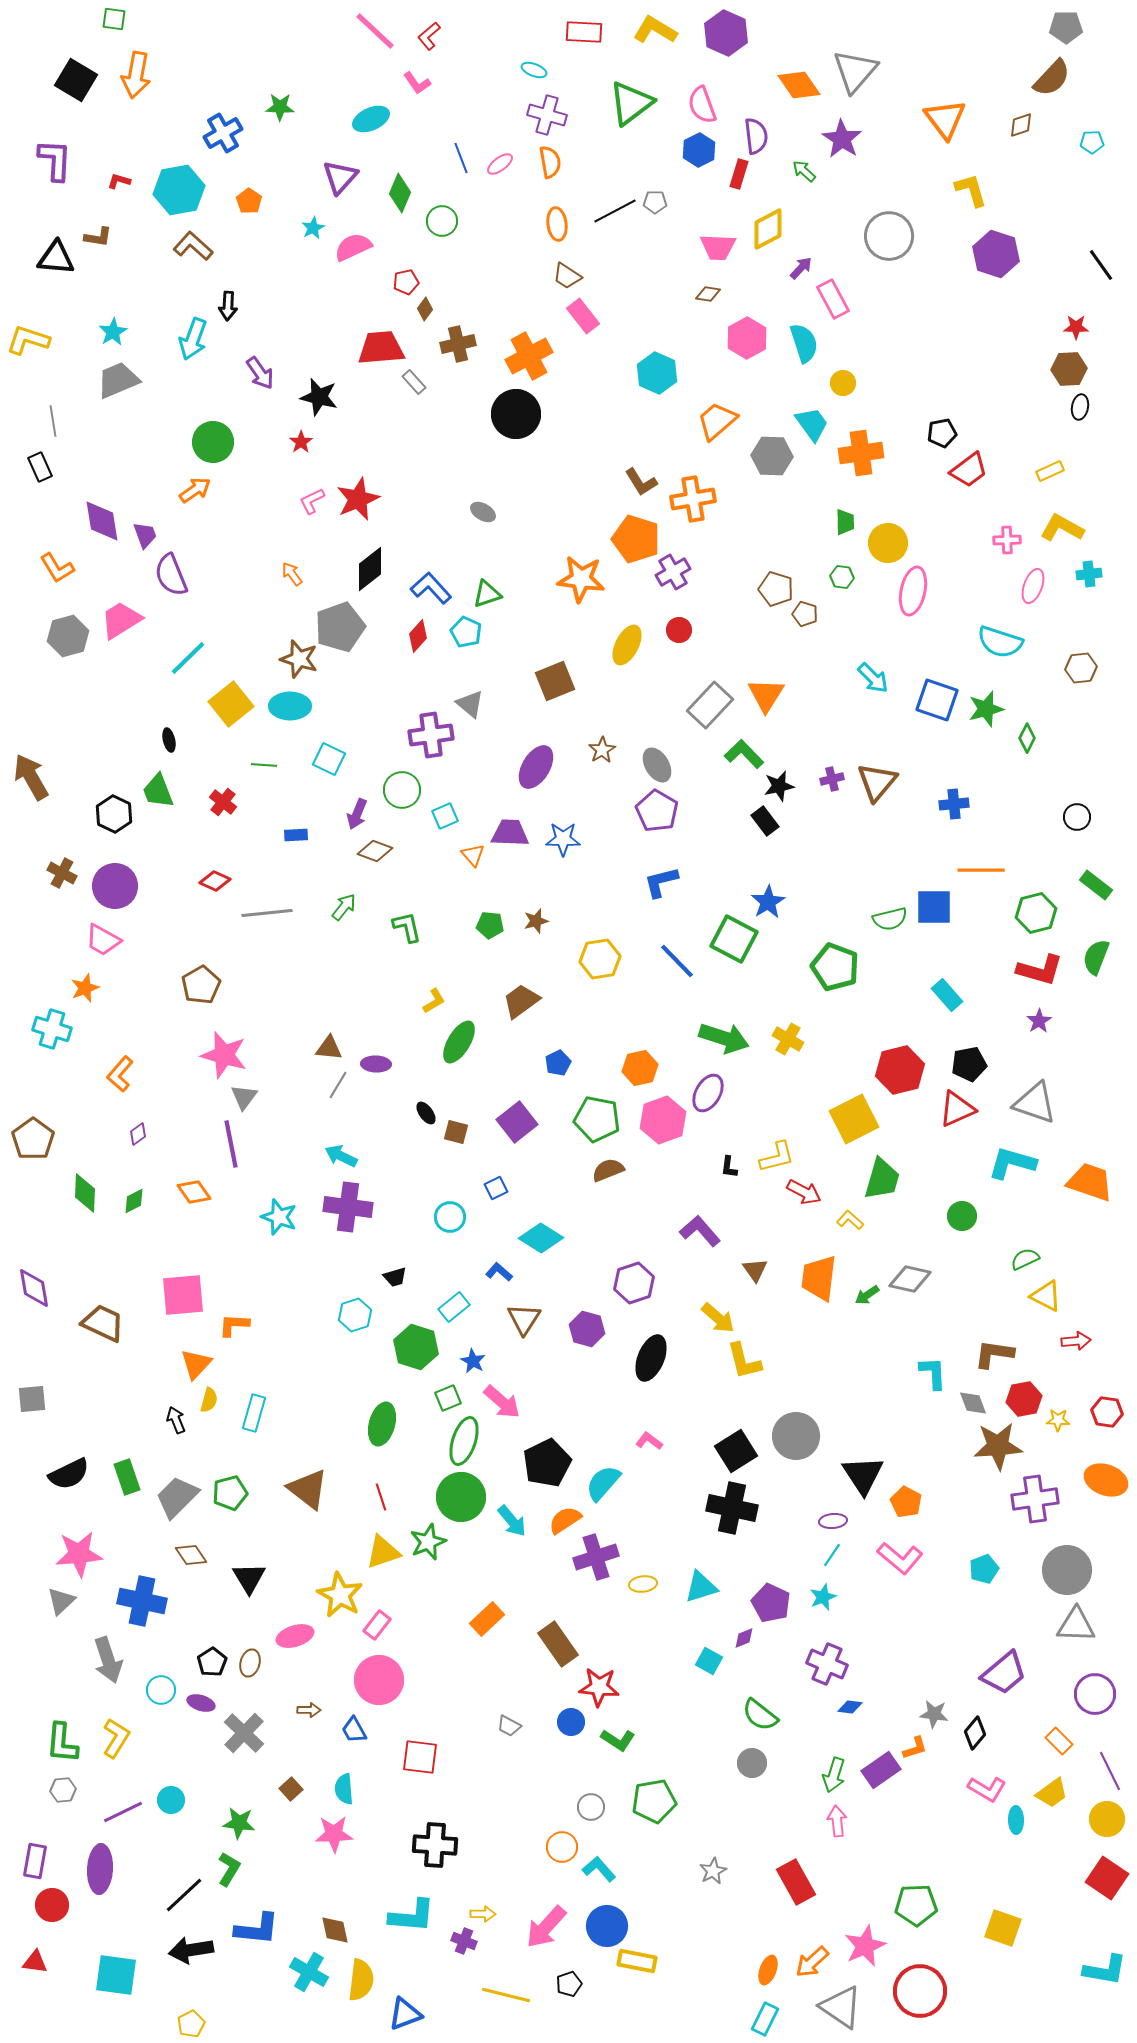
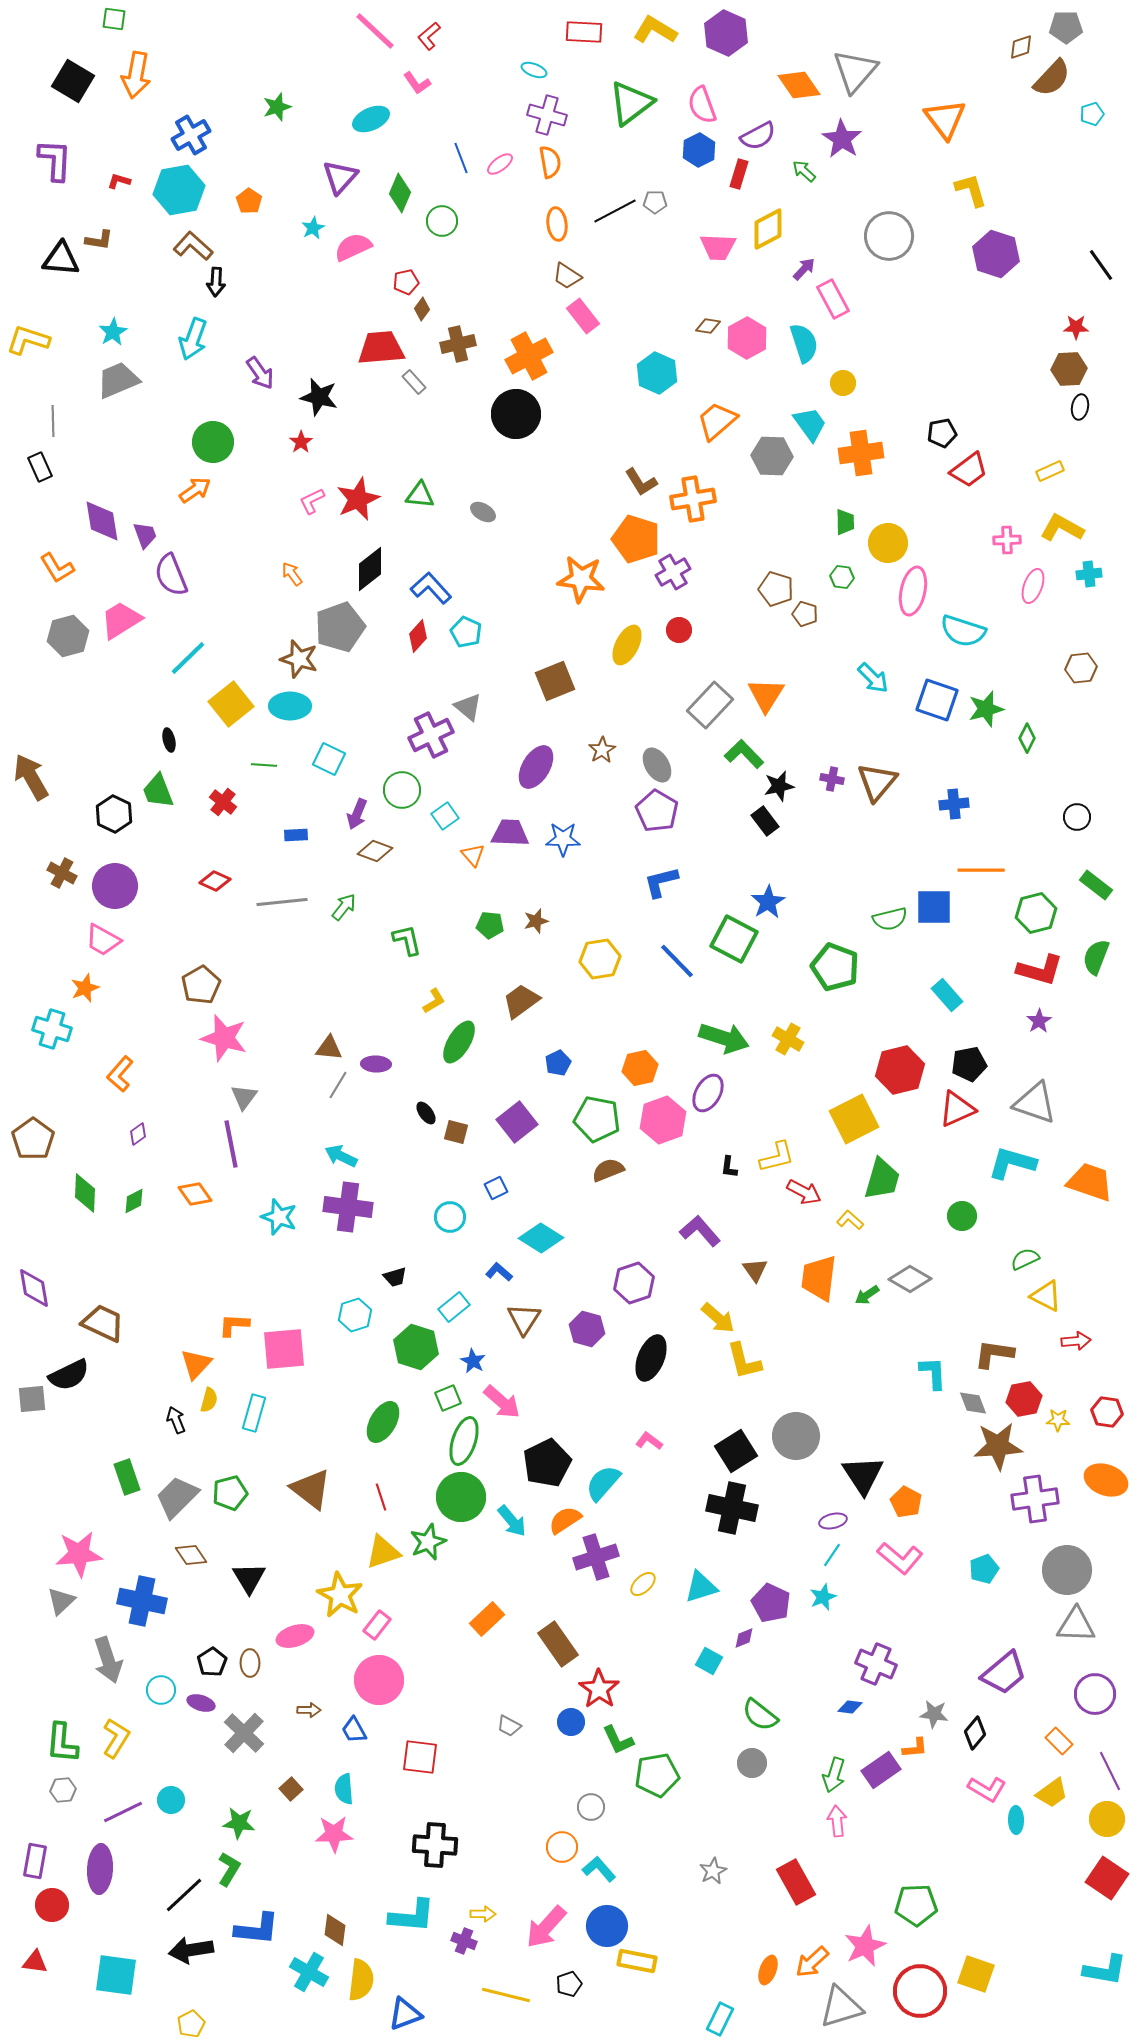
black square at (76, 80): moved 3 px left, 1 px down
green star at (280, 107): moved 3 px left; rotated 20 degrees counterclockwise
brown diamond at (1021, 125): moved 78 px up
blue cross at (223, 133): moved 32 px left, 2 px down
purple semicircle at (756, 136): moved 2 px right; rotated 69 degrees clockwise
cyan pentagon at (1092, 142): moved 28 px up; rotated 15 degrees counterclockwise
brown L-shape at (98, 237): moved 1 px right, 3 px down
black triangle at (56, 258): moved 5 px right, 1 px down
purple arrow at (801, 268): moved 3 px right, 1 px down
brown diamond at (708, 294): moved 32 px down
black arrow at (228, 306): moved 12 px left, 24 px up
brown diamond at (425, 309): moved 3 px left
gray line at (53, 421): rotated 8 degrees clockwise
cyan trapezoid at (812, 424): moved 2 px left
green triangle at (487, 594): moved 67 px left, 99 px up; rotated 24 degrees clockwise
cyan semicircle at (1000, 642): moved 37 px left, 11 px up
gray triangle at (470, 704): moved 2 px left, 3 px down
purple cross at (431, 735): rotated 18 degrees counterclockwise
purple cross at (832, 779): rotated 25 degrees clockwise
cyan square at (445, 816): rotated 12 degrees counterclockwise
gray line at (267, 913): moved 15 px right, 11 px up
green L-shape at (407, 927): moved 13 px down
pink star at (224, 1055): moved 17 px up
orange diamond at (194, 1192): moved 1 px right, 2 px down
gray diamond at (910, 1279): rotated 18 degrees clockwise
pink square at (183, 1295): moved 101 px right, 54 px down
green ellipse at (382, 1424): moved 1 px right, 2 px up; rotated 15 degrees clockwise
black semicircle at (69, 1474): moved 99 px up
brown triangle at (308, 1489): moved 3 px right
purple ellipse at (833, 1521): rotated 8 degrees counterclockwise
yellow ellipse at (643, 1584): rotated 36 degrees counterclockwise
brown ellipse at (250, 1663): rotated 16 degrees counterclockwise
purple cross at (827, 1664): moved 49 px right
red star at (599, 1687): moved 2 px down; rotated 30 degrees clockwise
green L-shape at (618, 1740): rotated 32 degrees clockwise
orange L-shape at (915, 1748): rotated 12 degrees clockwise
green pentagon at (654, 1801): moved 3 px right, 26 px up
yellow square at (1003, 1928): moved 27 px left, 46 px down
brown diamond at (335, 1930): rotated 20 degrees clockwise
gray triangle at (841, 2007): rotated 51 degrees counterclockwise
cyan rectangle at (765, 2019): moved 45 px left
